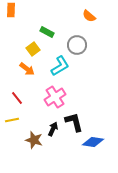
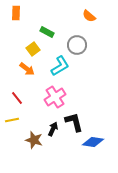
orange rectangle: moved 5 px right, 3 px down
